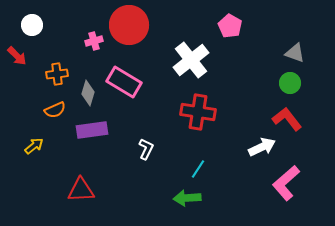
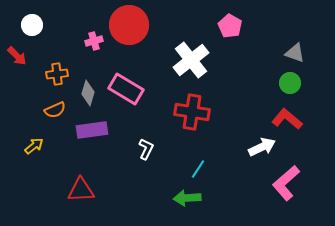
pink rectangle: moved 2 px right, 7 px down
red cross: moved 6 px left
red L-shape: rotated 12 degrees counterclockwise
